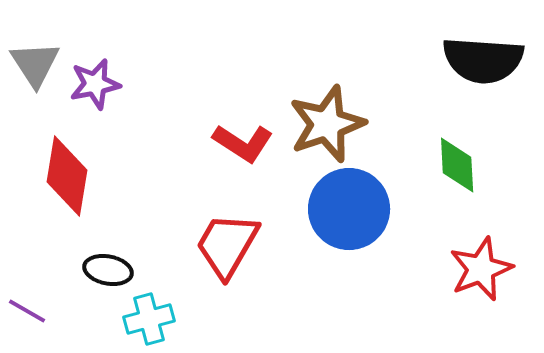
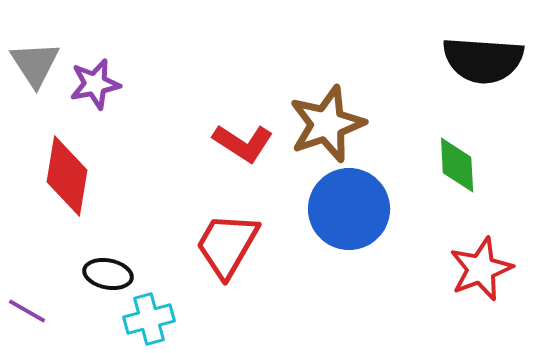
black ellipse: moved 4 px down
